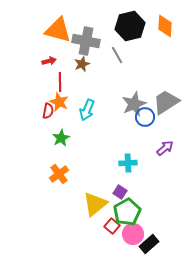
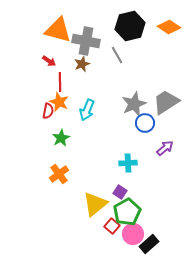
orange diamond: moved 4 px right, 1 px down; rotated 60 degrees counterclockwise
red arrow: rotated 48 degrees clockwise
blue circle: moved 6 px down
